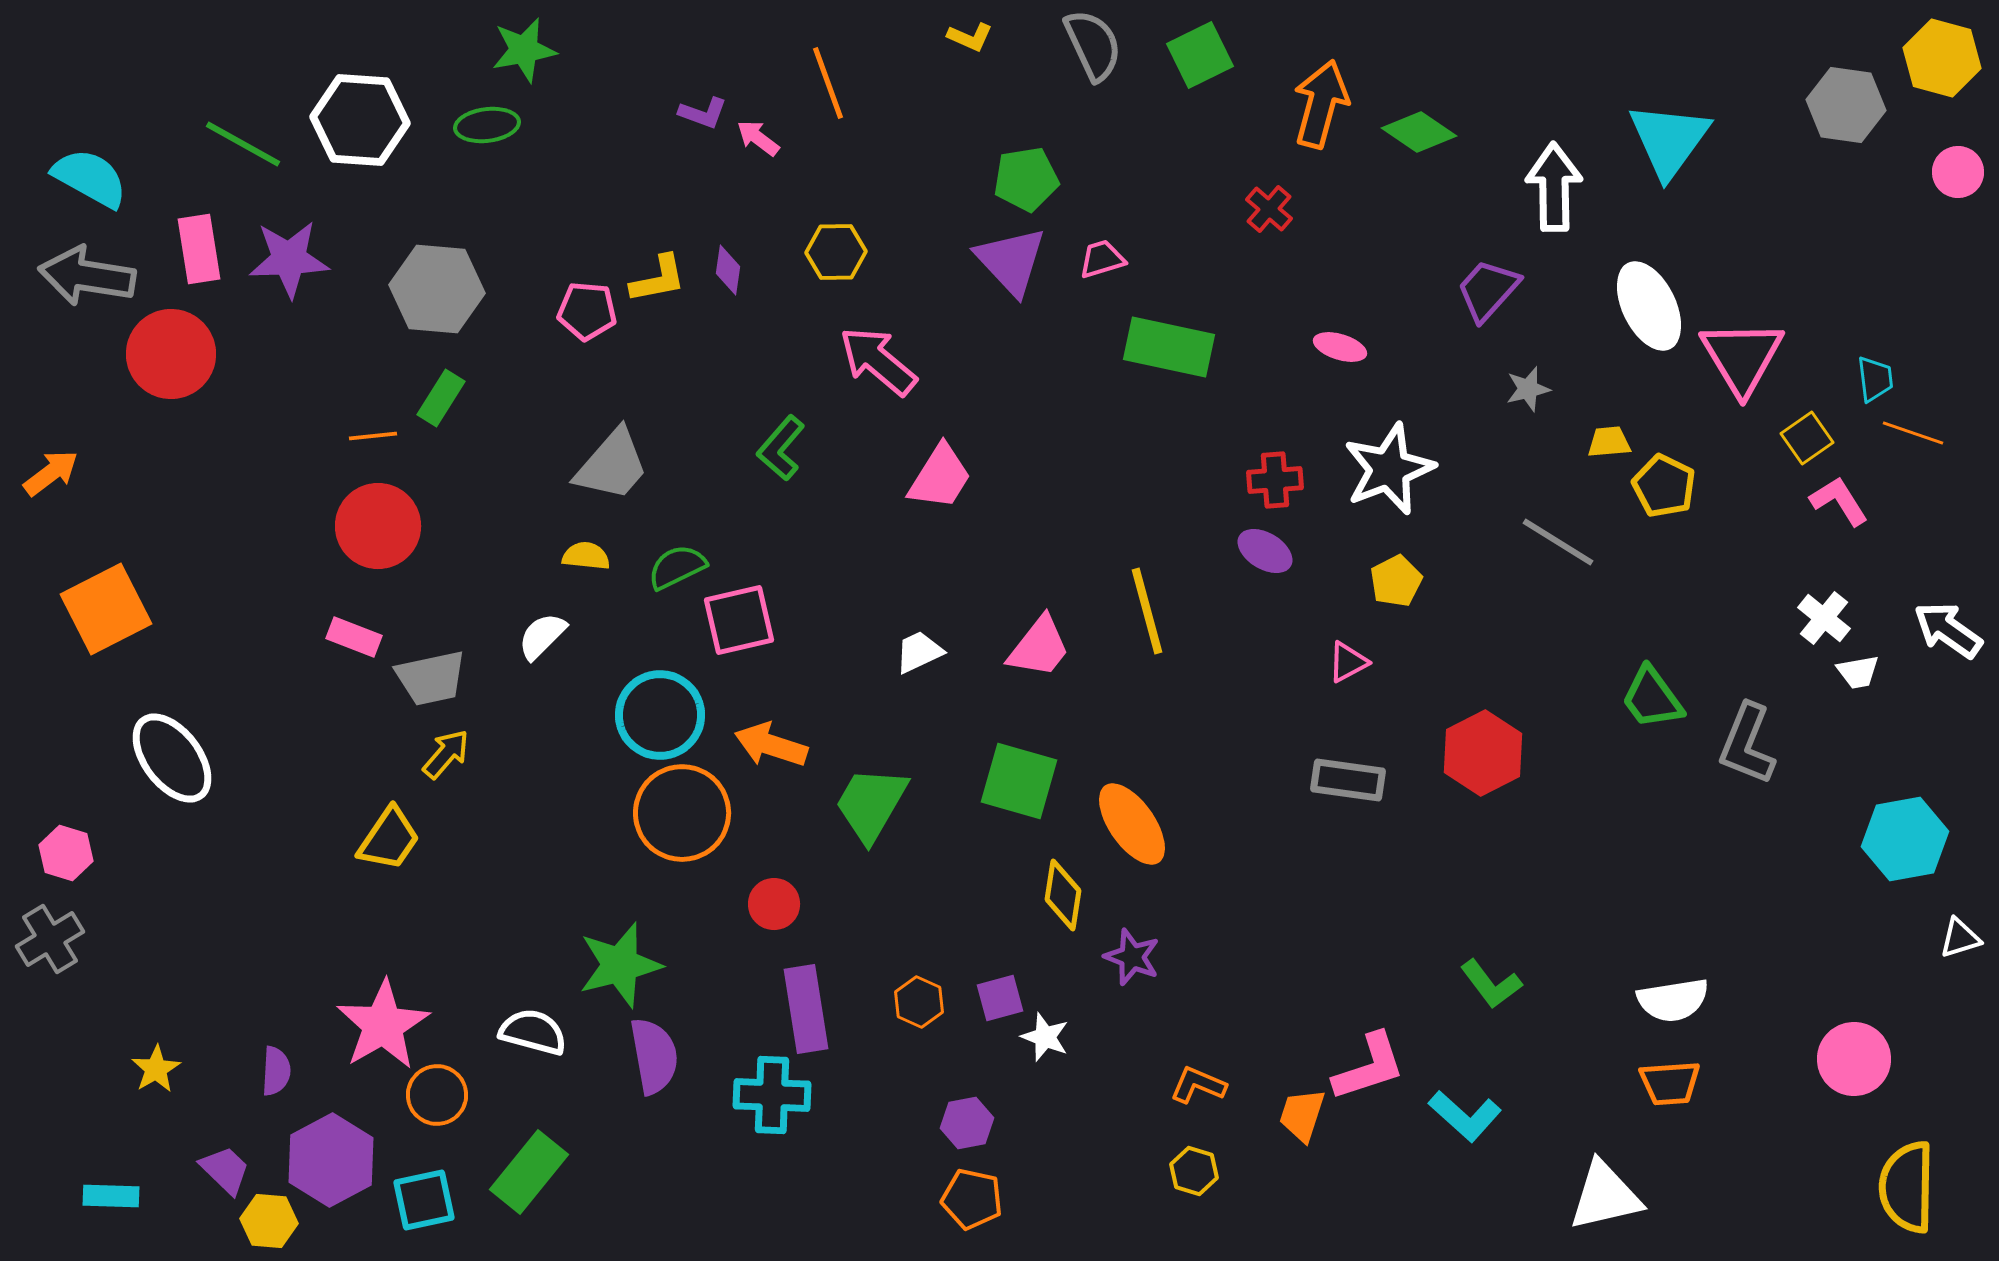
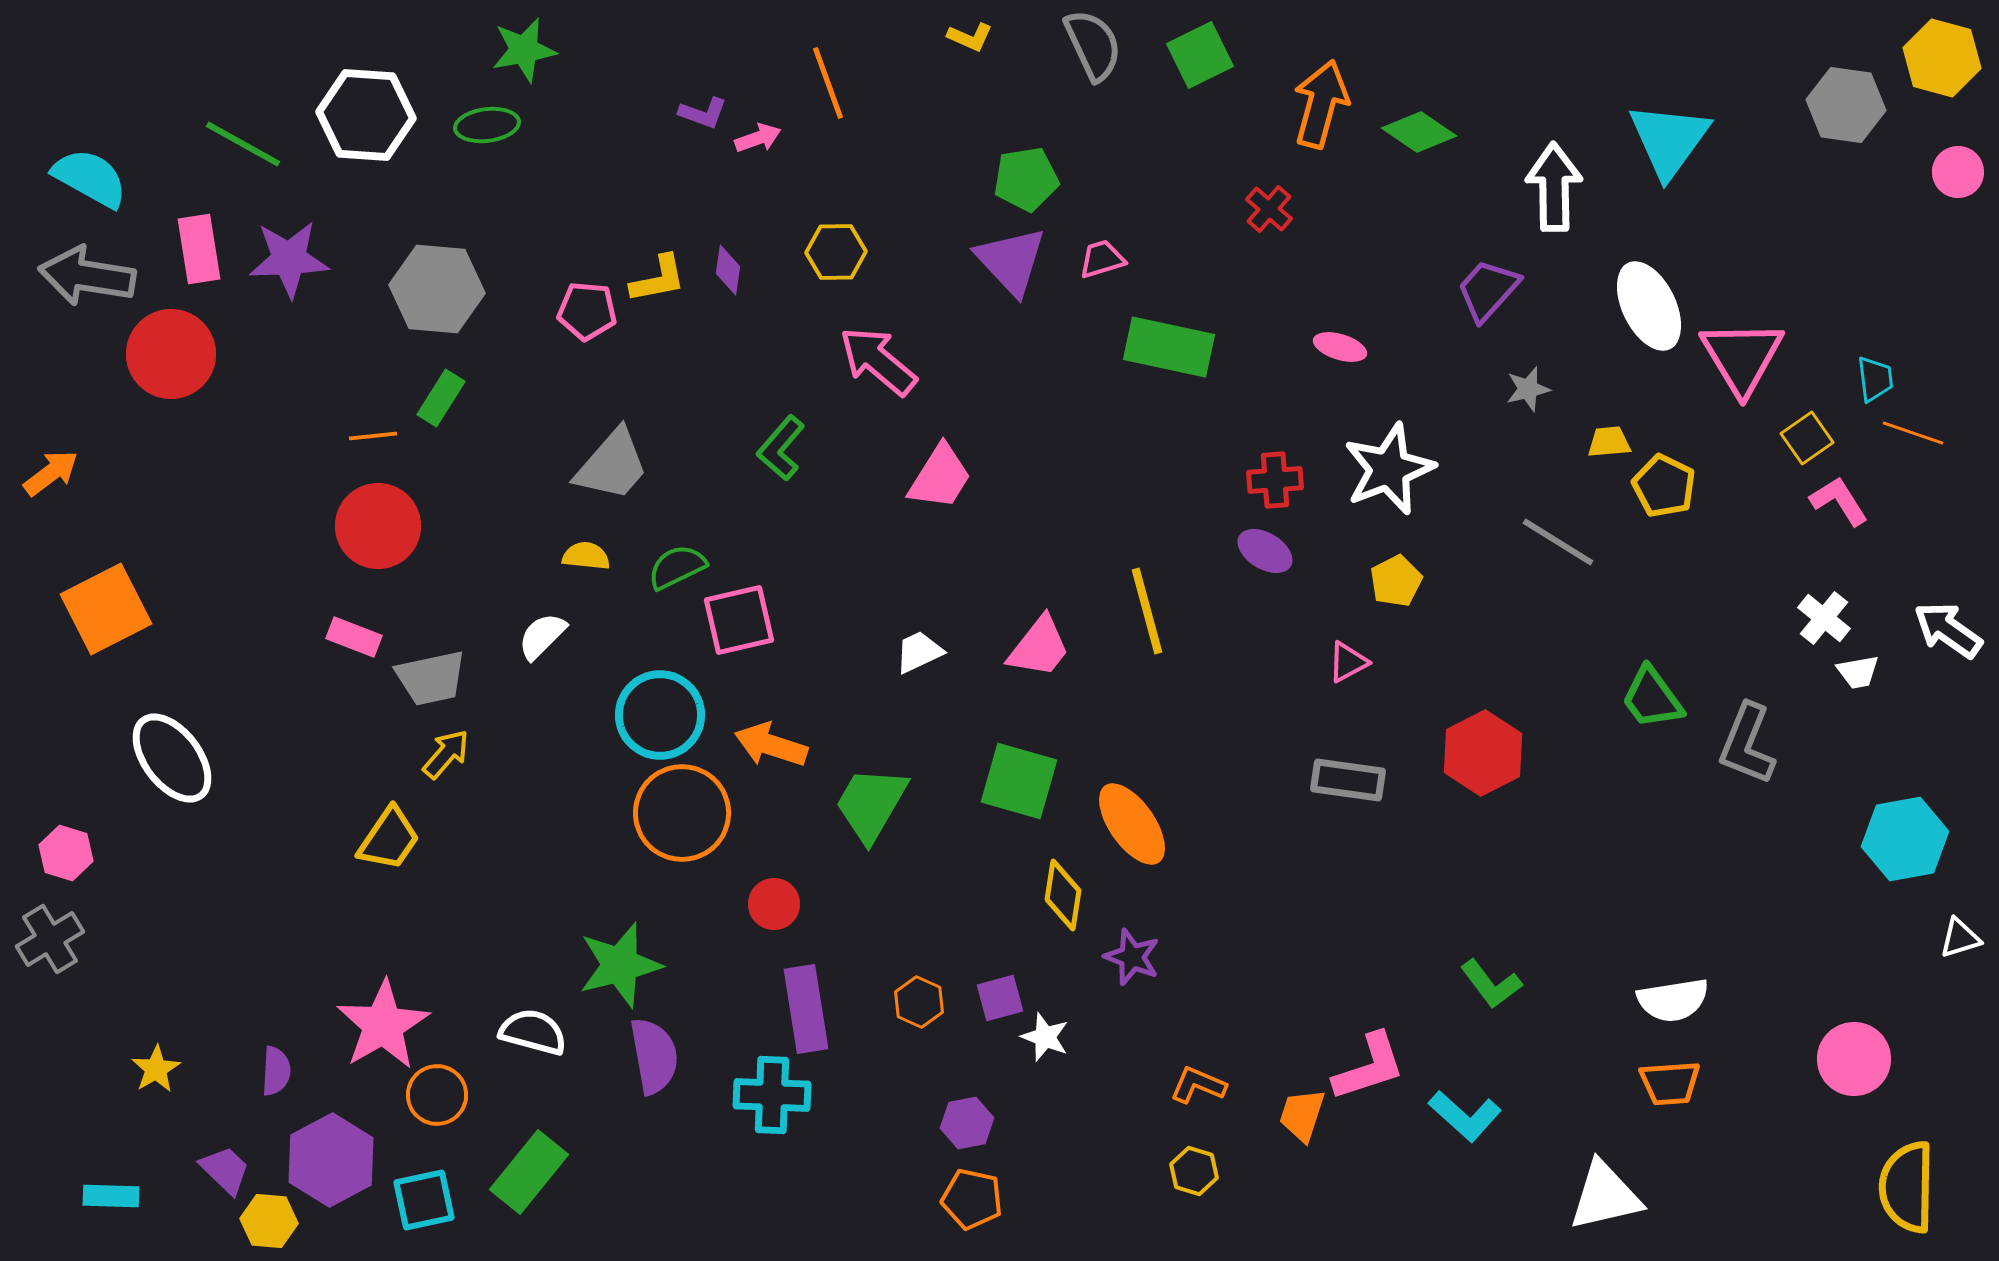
white hexagon at (360, 120): moved 6 px right, 5 px up
pink arrow at (758, 138): rotated 123 degrees clockwise
